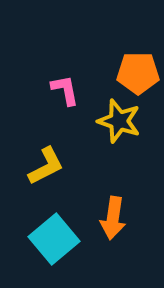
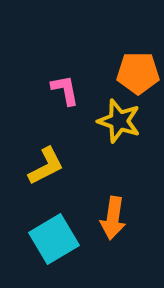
cyan square: rotated 9 degrees clockwise
